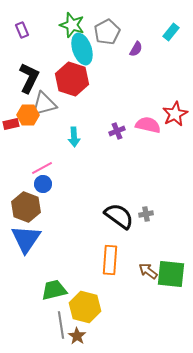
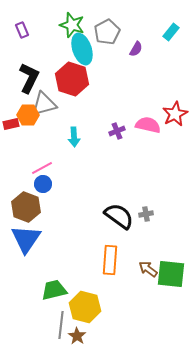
brown arrow: moved 2 px up
gray line: rotated 16 degrees clockwise
